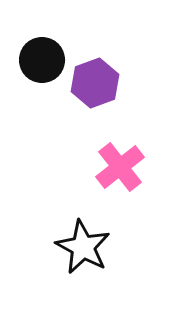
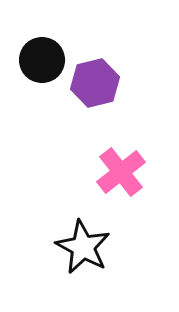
purple hexagon: rotated 6 degrees clockwise
pink cross: moved 1 px right, 5 px down
